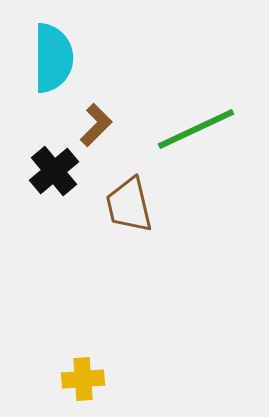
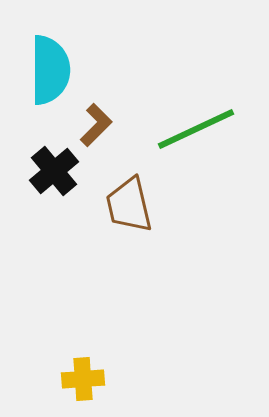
cyan semicircle: moved 3 px left, 12 px down
